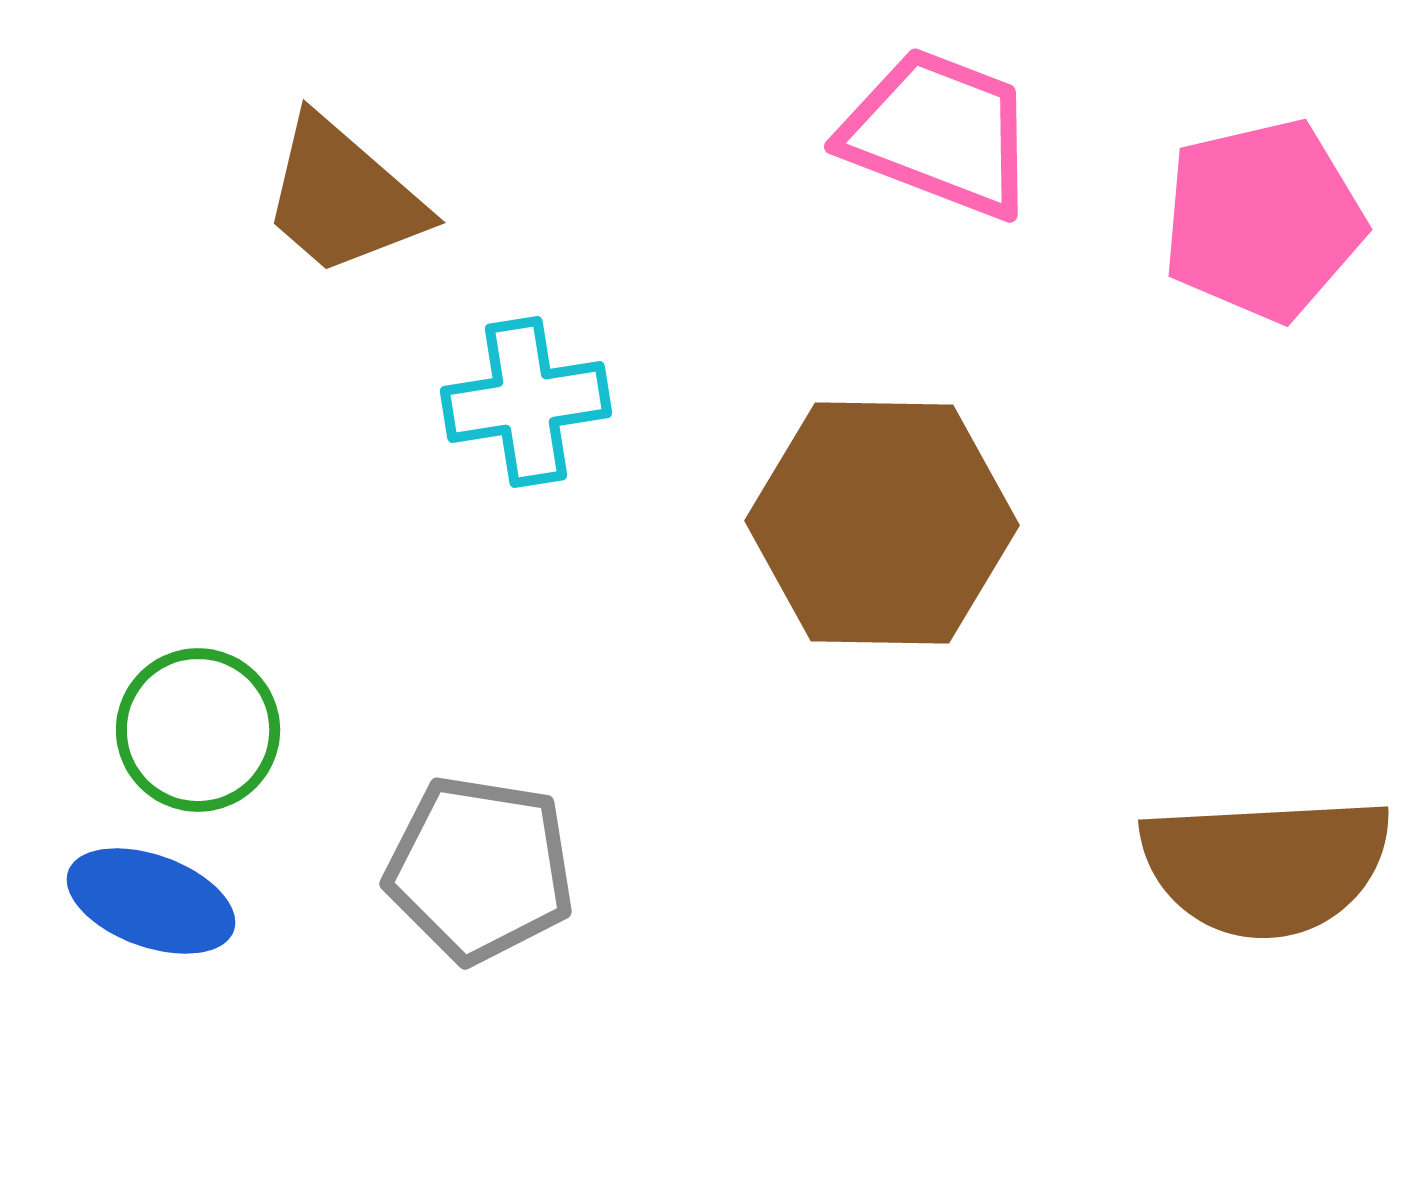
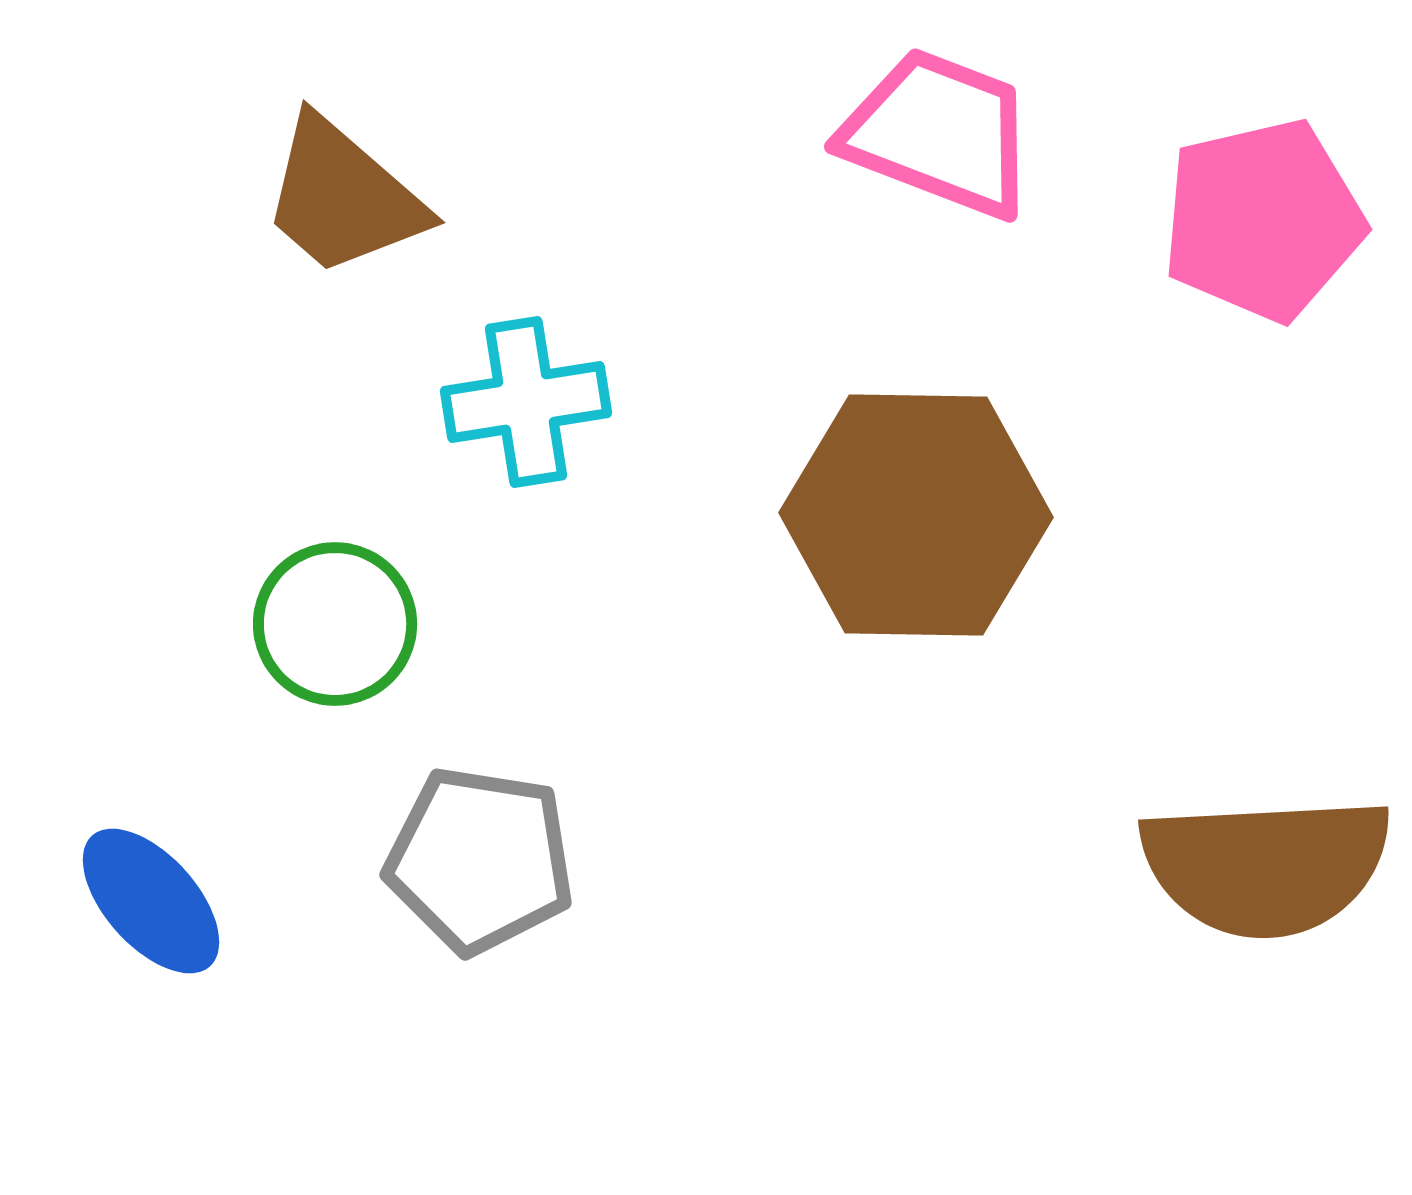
brown hexagon: moved 34 px right, 8 px up
green circle: moved 137 px right, 106 px up
gray pentagon: moved 9 px up
blue ellipse: rotated 28 degrees clockwise
